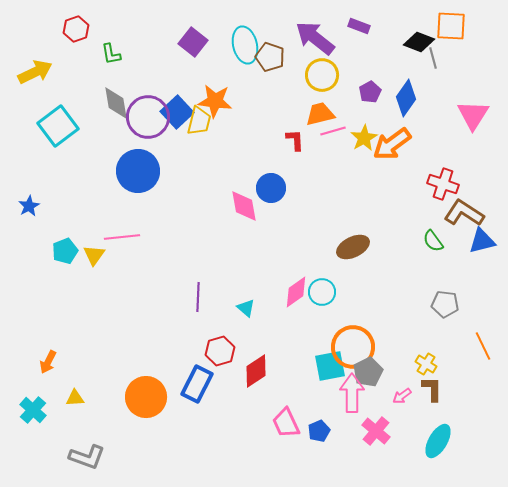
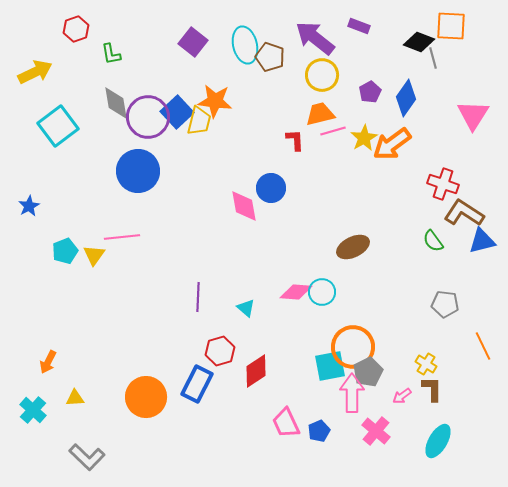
pink diamond at (296, 292): rotated 40 degrees clockwise
gray L-shape at (87, 457): rotated 24 degrees clockwise
